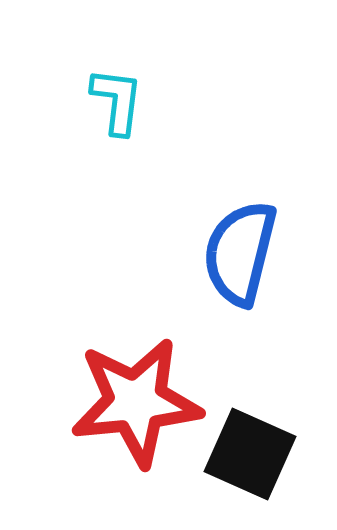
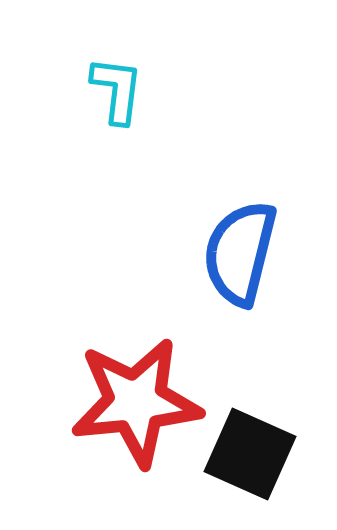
cyan L-shape: moved 11 px up
